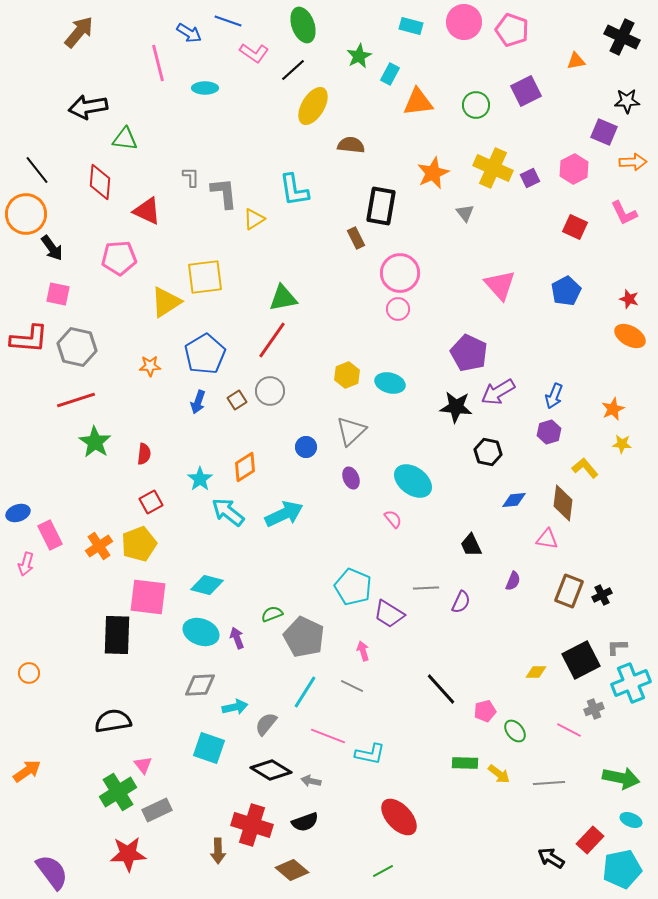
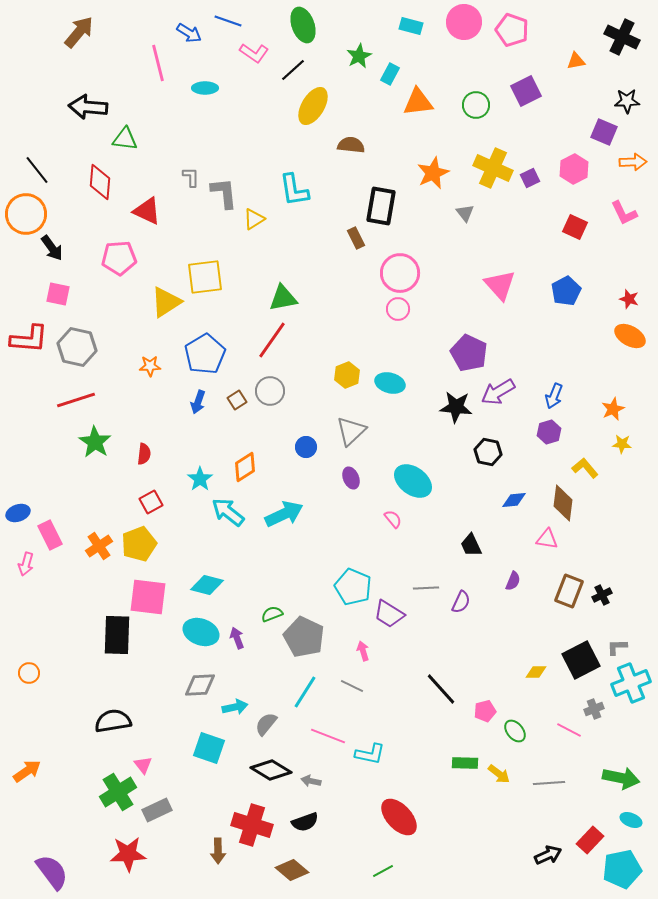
black arrow at (88, 107): rotated 15 degrees clockwise
black arrow at (551, 858): moved 3 px left, 3 px up; rotated 124 degrees clockwise
